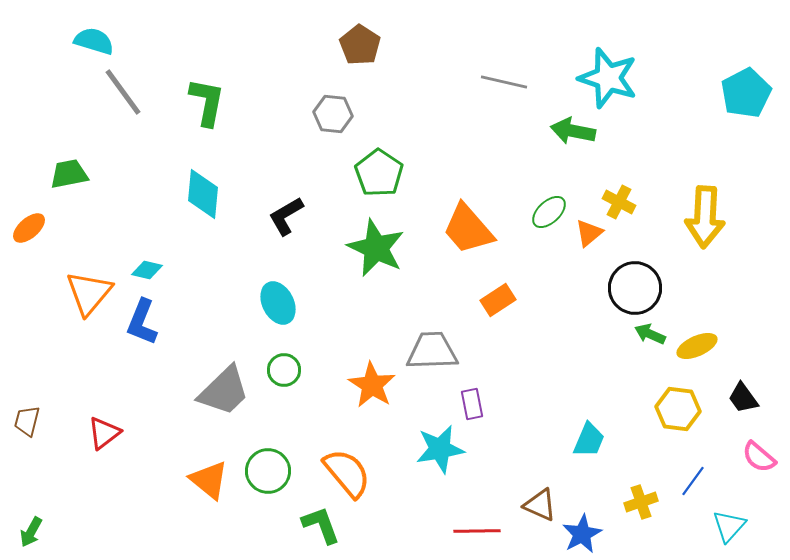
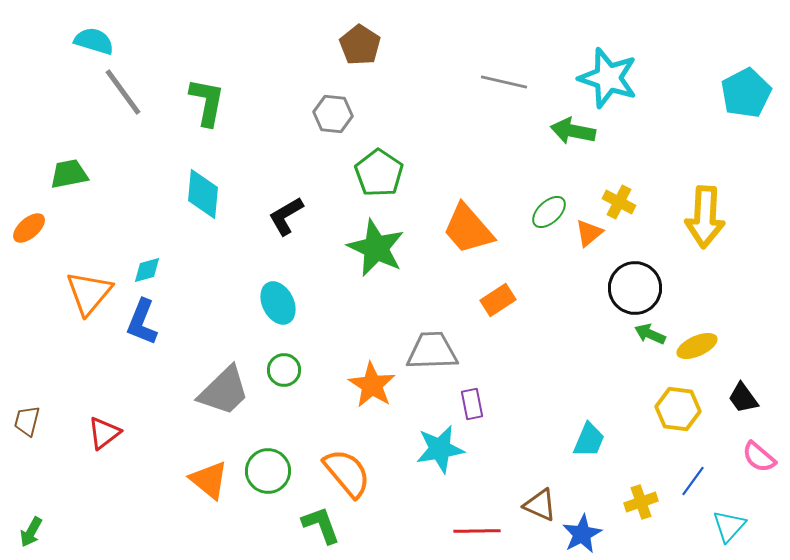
cyan diamond at (147, 270): rotated 28 degrees counterclockwise
